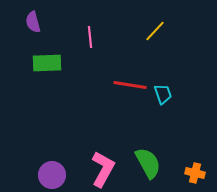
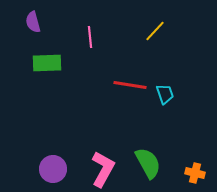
cyan trapezoid: moved 2 px right
purple circle: moved 1 px right, 6 px up
